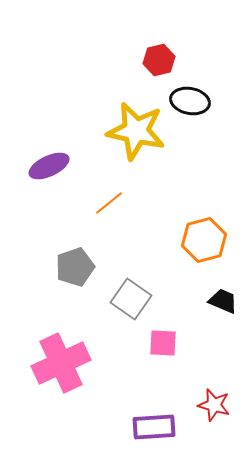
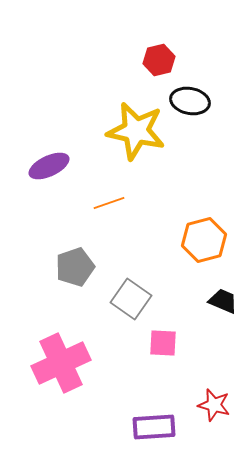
orange line: rotated 20 degrees clockwise
